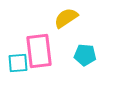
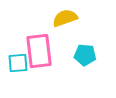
yellow semicircle: moved 1 px left; rotated 15 degrees clockwise
